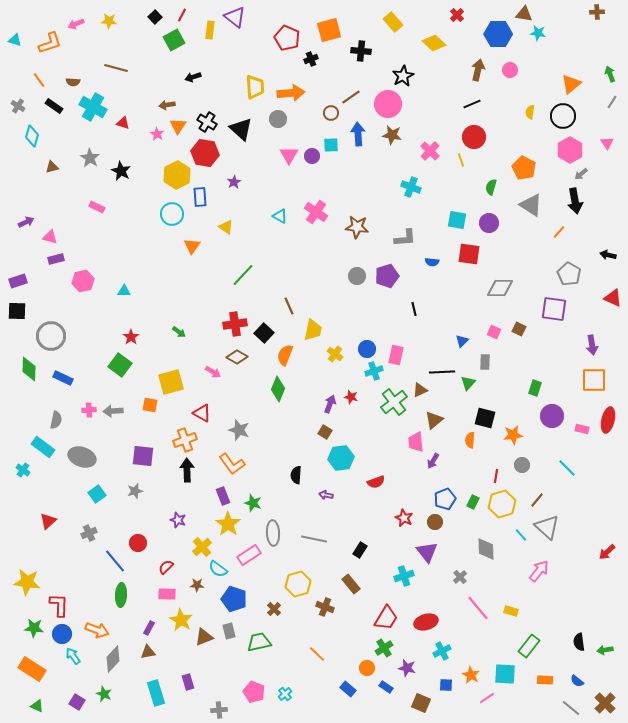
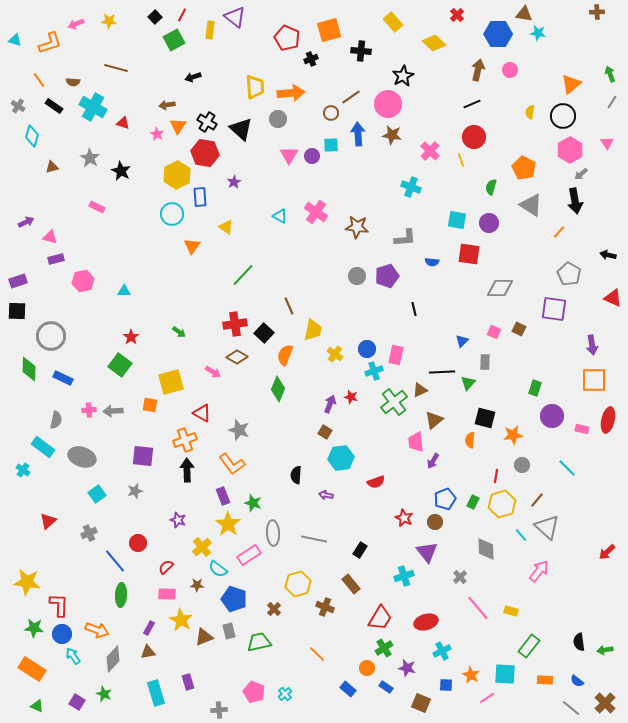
red trapezoid at (386, 618): moved 6 px left
